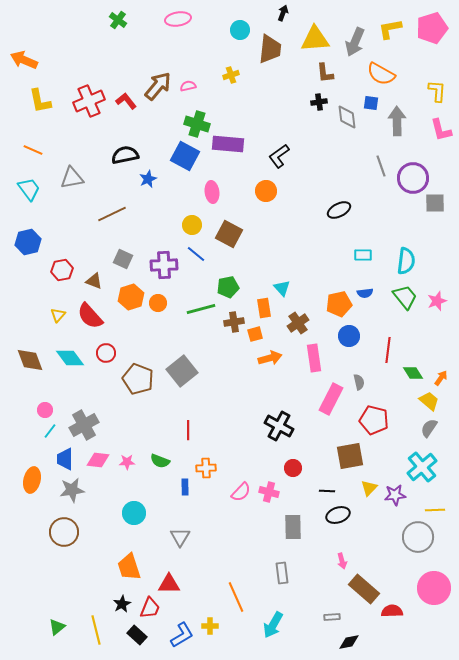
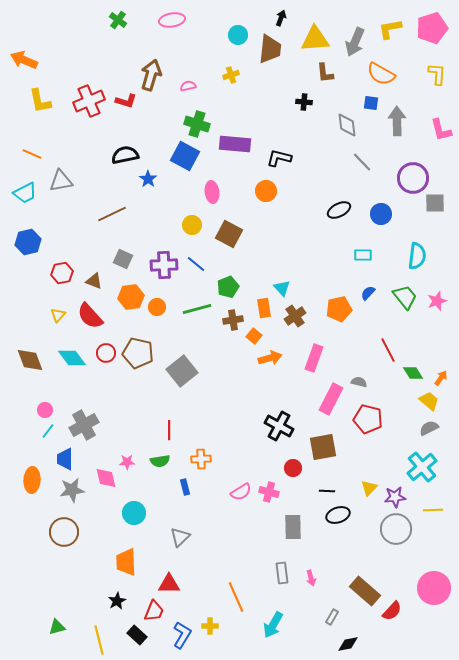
black arrow at (283, 13): moved 2 px left, 5 px down
pink ellipse at (178, 19): moved 6 px left, 1 px down
cyan circle at (240, 30): moved 2 px left, 5 px down
brown arrow at (158, 86): moved 7 px left, 11 px up; rotated 24 degrees counterclockwise
yellow L-shape at (437, 91): moved 17 px up
red L-shape at (126, 101): rotated 145 degrees clockwise
black cross at (319, 102): moved 15 px left; rotated 14 degrees clockwise
gray diamond at (347, 117): moved 8 px down
purple rectangle at (228, 144): moved 7 px right
orange line at (33, 150): moved 1 px left, 4 px down
black L-shape at (279, 156): moved 2 px down; rotated 50 degrees clockwise
gray line at (381, 166): moved 19 px left, 4 px up; rotated 25 degrees counterclockwise
gray triangle at (72, 178): moved 11 px left, 3 px down
blue star at (148, 179): rotated 12 degrees counterclockwise
cyan trapezoid at (29, 189): moved 4 px left, 4 px down; rotated 100 degrees clockwise
blue line at (196, 254): moved 10 px down
cyan semicircle at (406, 261): moved 11 px right, 5 px up
red hexagon at (62, 270): moved 3 px down
green pentagon at (228, 287): rotated 10 degrees counterclockwise
blue semicircle at (365, 293): moved 3 px right; rotated 140 degrees clockwise
orange hexagon at (131, 297): rotated 10 degrees clockwise
orange circle at (158, 303): moved 1 px left, 4 px down
orange pentagon at (339, 304): moved 5 px down
green line at (201, 309): moved 4 px left
brown cross at (234, 322): moved 1 px left, 2 px up
brown cross at (298, 323): moved 3 px left, 7 px up
orange square at (255, 334): moved 1 px left, 2 px down; rotated 35 degrees counterclockwise
blue circle at (349, 336): moved 32 px right, 122 px up
red line at (388, 350): rotated 35 degrees counterclockwise
cyan diamond at (70, 358): moved 2 px right
pink rectangle at (314, 358): rotated 28 degrees clockwise
brown pentagon at (138, 379): moved 26 px up; rotated 8 degrees counterclockwise
gray semicircle at (359, 382): rotated 63 degrees counterclockwise
red pentagon at (374, 420): moved 6 px left, 1 px up
gray semicircle at (429, 428): rotated 30 degrees clockwise
red line at (188, 430): moved 19 px left
cyan line at (50, 431): moved 2 px left
brown square at (350, 456): moved 27 px left, 9 px up
pink diamond at (98, 460): moved 8 px right, 18 px down; rotated 70 degrees clockwise
green semicircle at (160, 461): rotated 30 degrees counterclockwise
orange cross at (206, 468): moved 5 px left, 9 px up
orange ellipse at (32, 480): rotated 10 degrees counterclockwise
blue rectangle at (185, 487): rotated 14 degrees counterclockwise
pink semicircle at (241, 492): rotated 15 degrees clockwise
purple star at (395, 495): moved 2 px down
yellow line at (435, 510): moved 2 px left
gray triangle at (180, 537): rotated 15 degrees clockwise
gray circle at (418, 537): moved 22 px left, 8 px up
pink arrow at (342, 561): moved 31 px left, 17 px down
orange trapezoid at (129, 567): moved 3 px left, 5 px up; rotated 16 degrees clockwise
brown rectangle at (364, 589): moved 1 px right, 2 px down
black star at (122, 604): moved 5 px left, 3 px up
red trapezoid at (150, 608): moved 4 px right, 3 px down
red semicircle at (392, 611): rotated 135 degrees clockwise
gray rectangle at (332, 617): rotated 56 degrees counterclockwise
green triangle at (57, 627): rotated 24 degrees clockwise
yellow line at (96, 630): moved 3 px right, 10 px down
blue L-shape at (182, 635): rotated 28 degrees counterclockwise
black diamond at (349, 642): moved 1 px left, 2 px down
